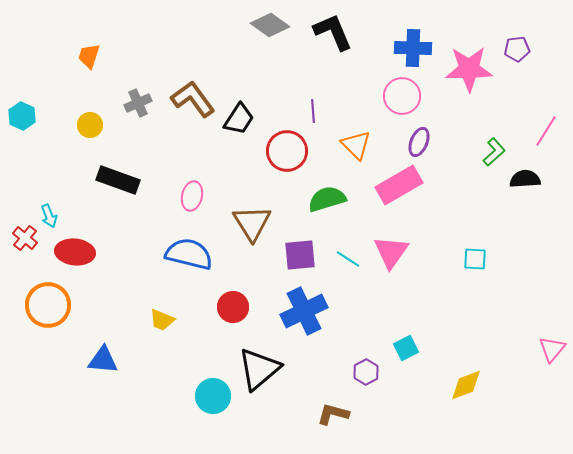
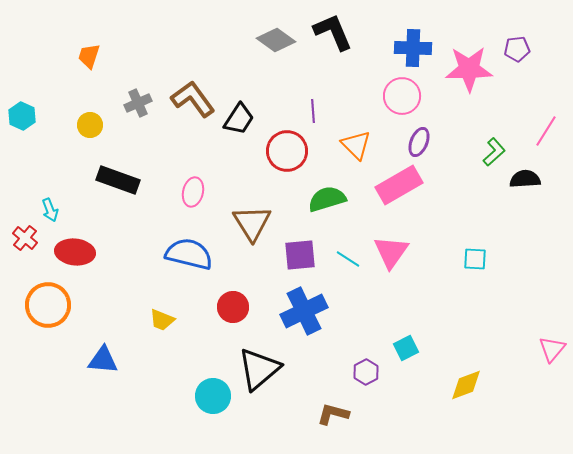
gray diamond at (270, 25): moved 6 px right, 15 px down
pink ellipse at (192, 196): moved 1 px right, 4 px up
cyan arrow at (49, 216): moved 1 px right, 6 px up
